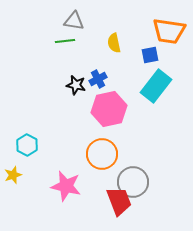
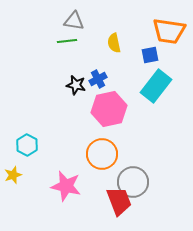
green line: moved 2 px right
